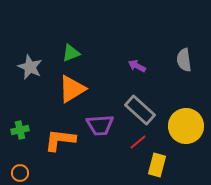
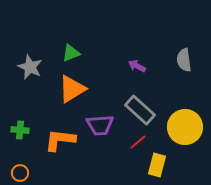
yellow circle: moved 1 px left, 1 px down
green cross: rotated 18 degrees clockwise
